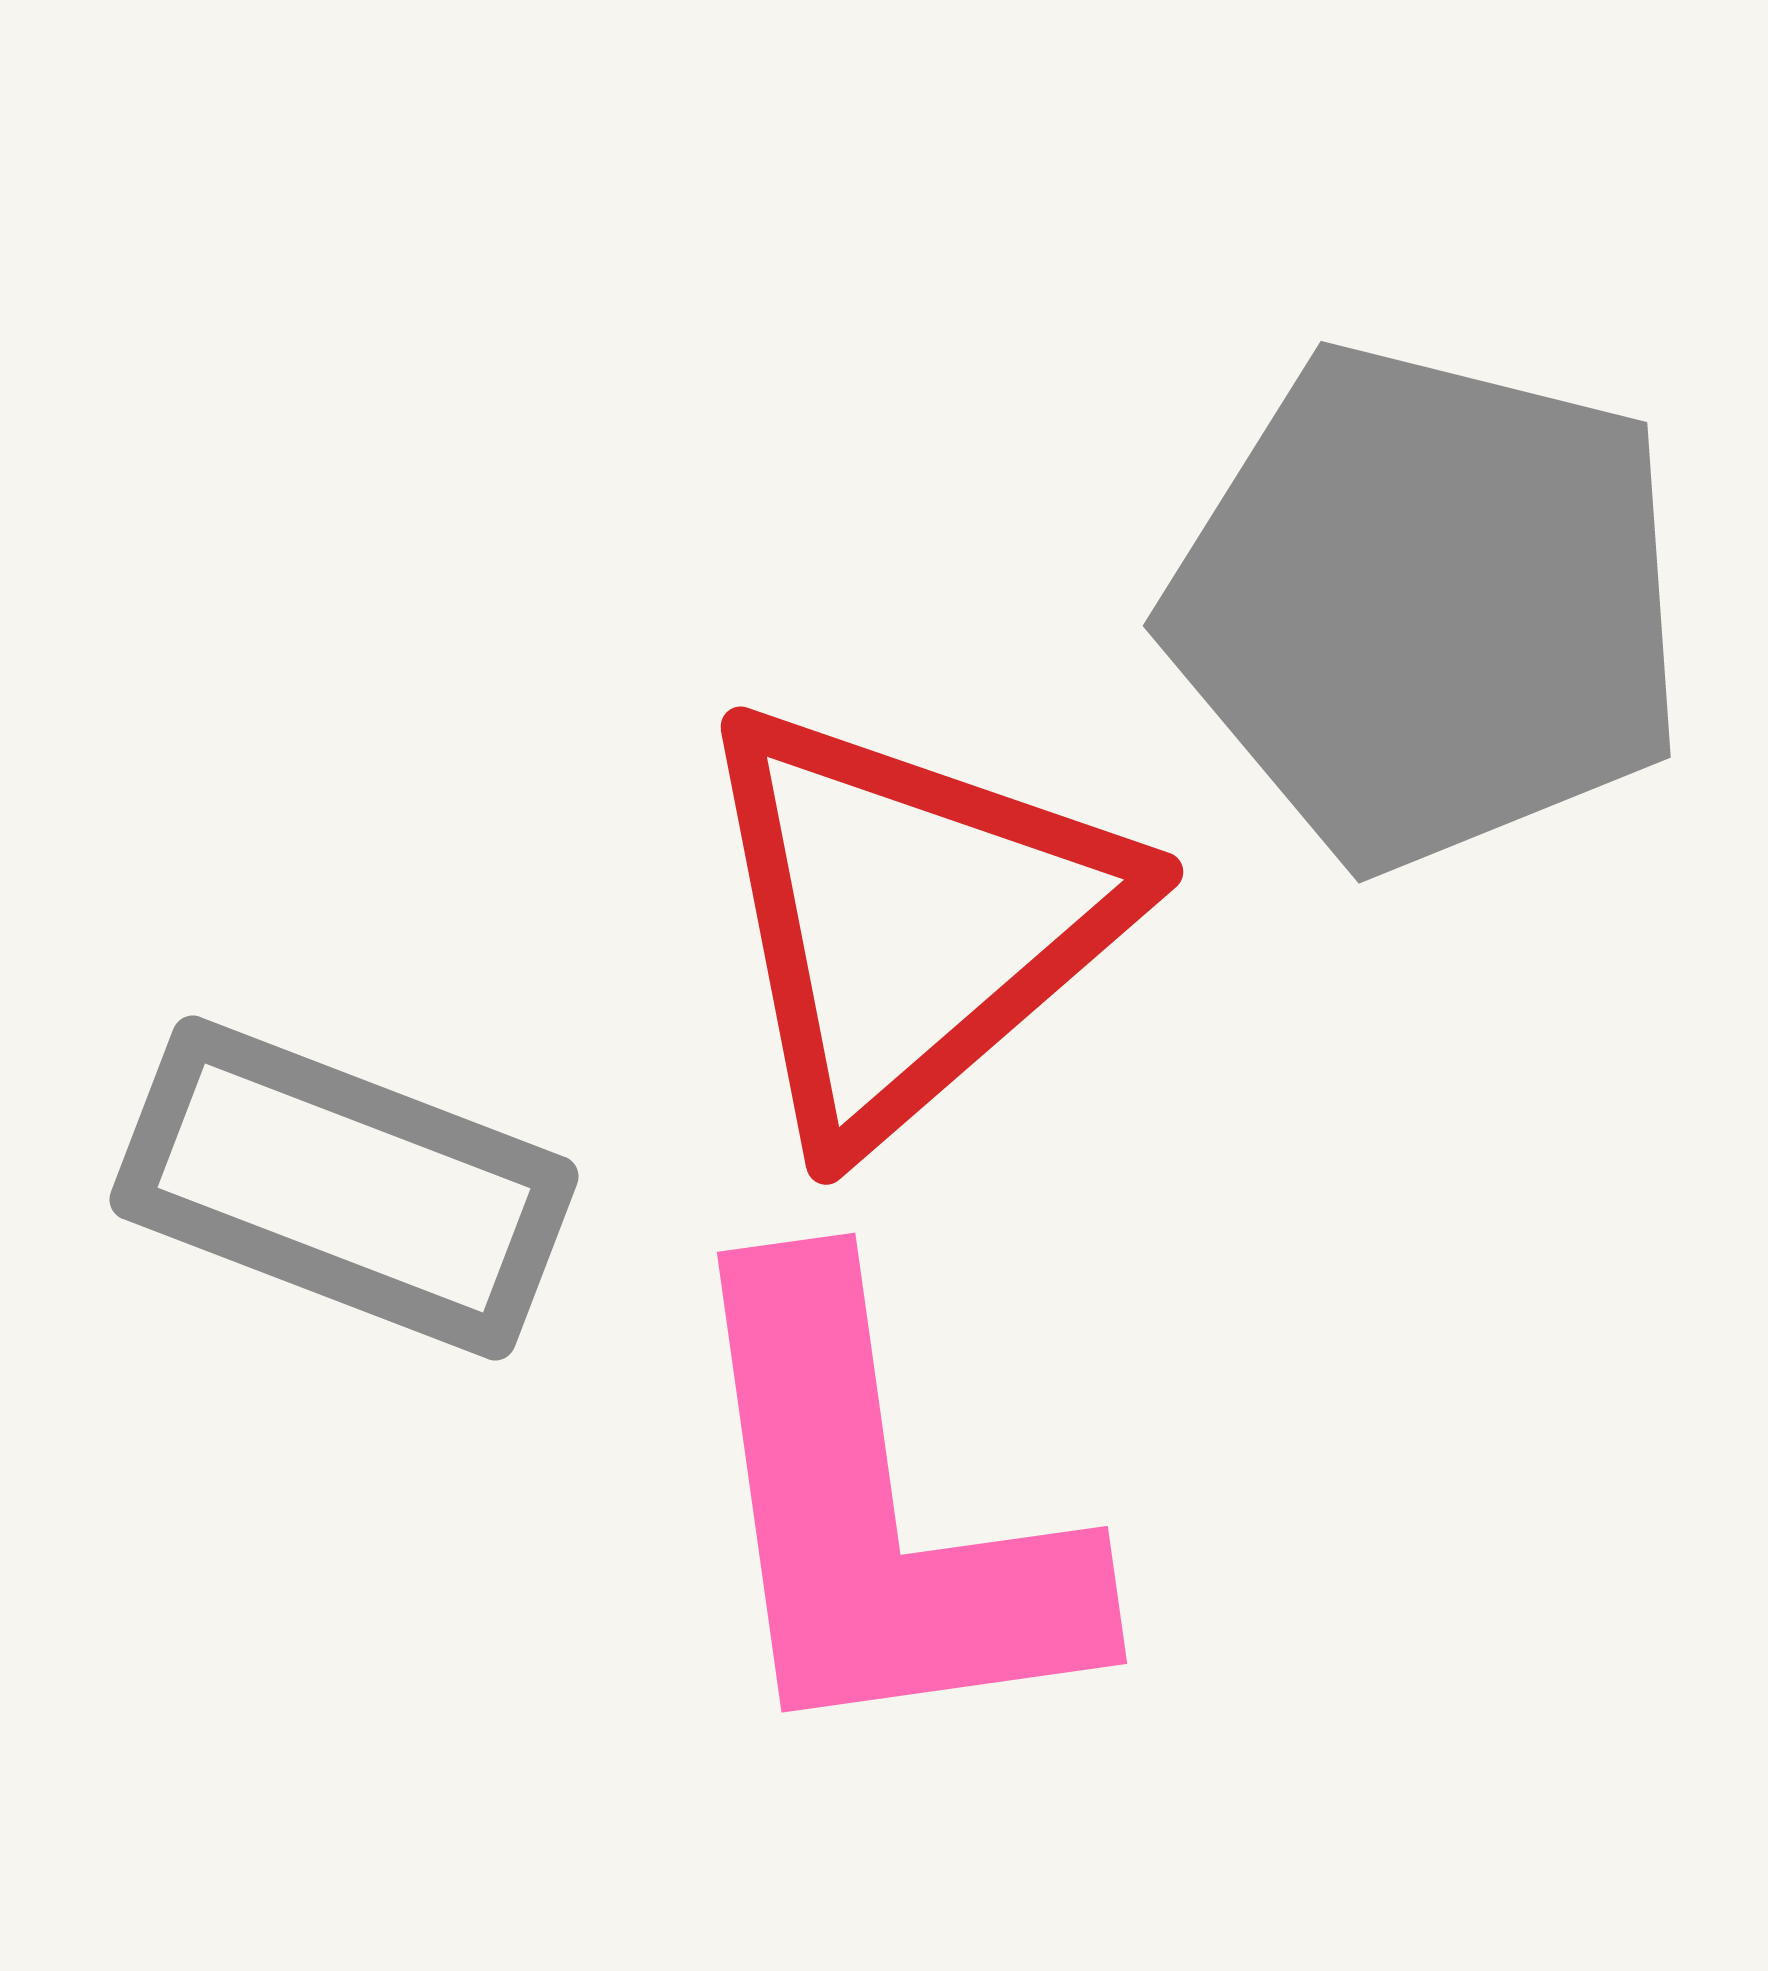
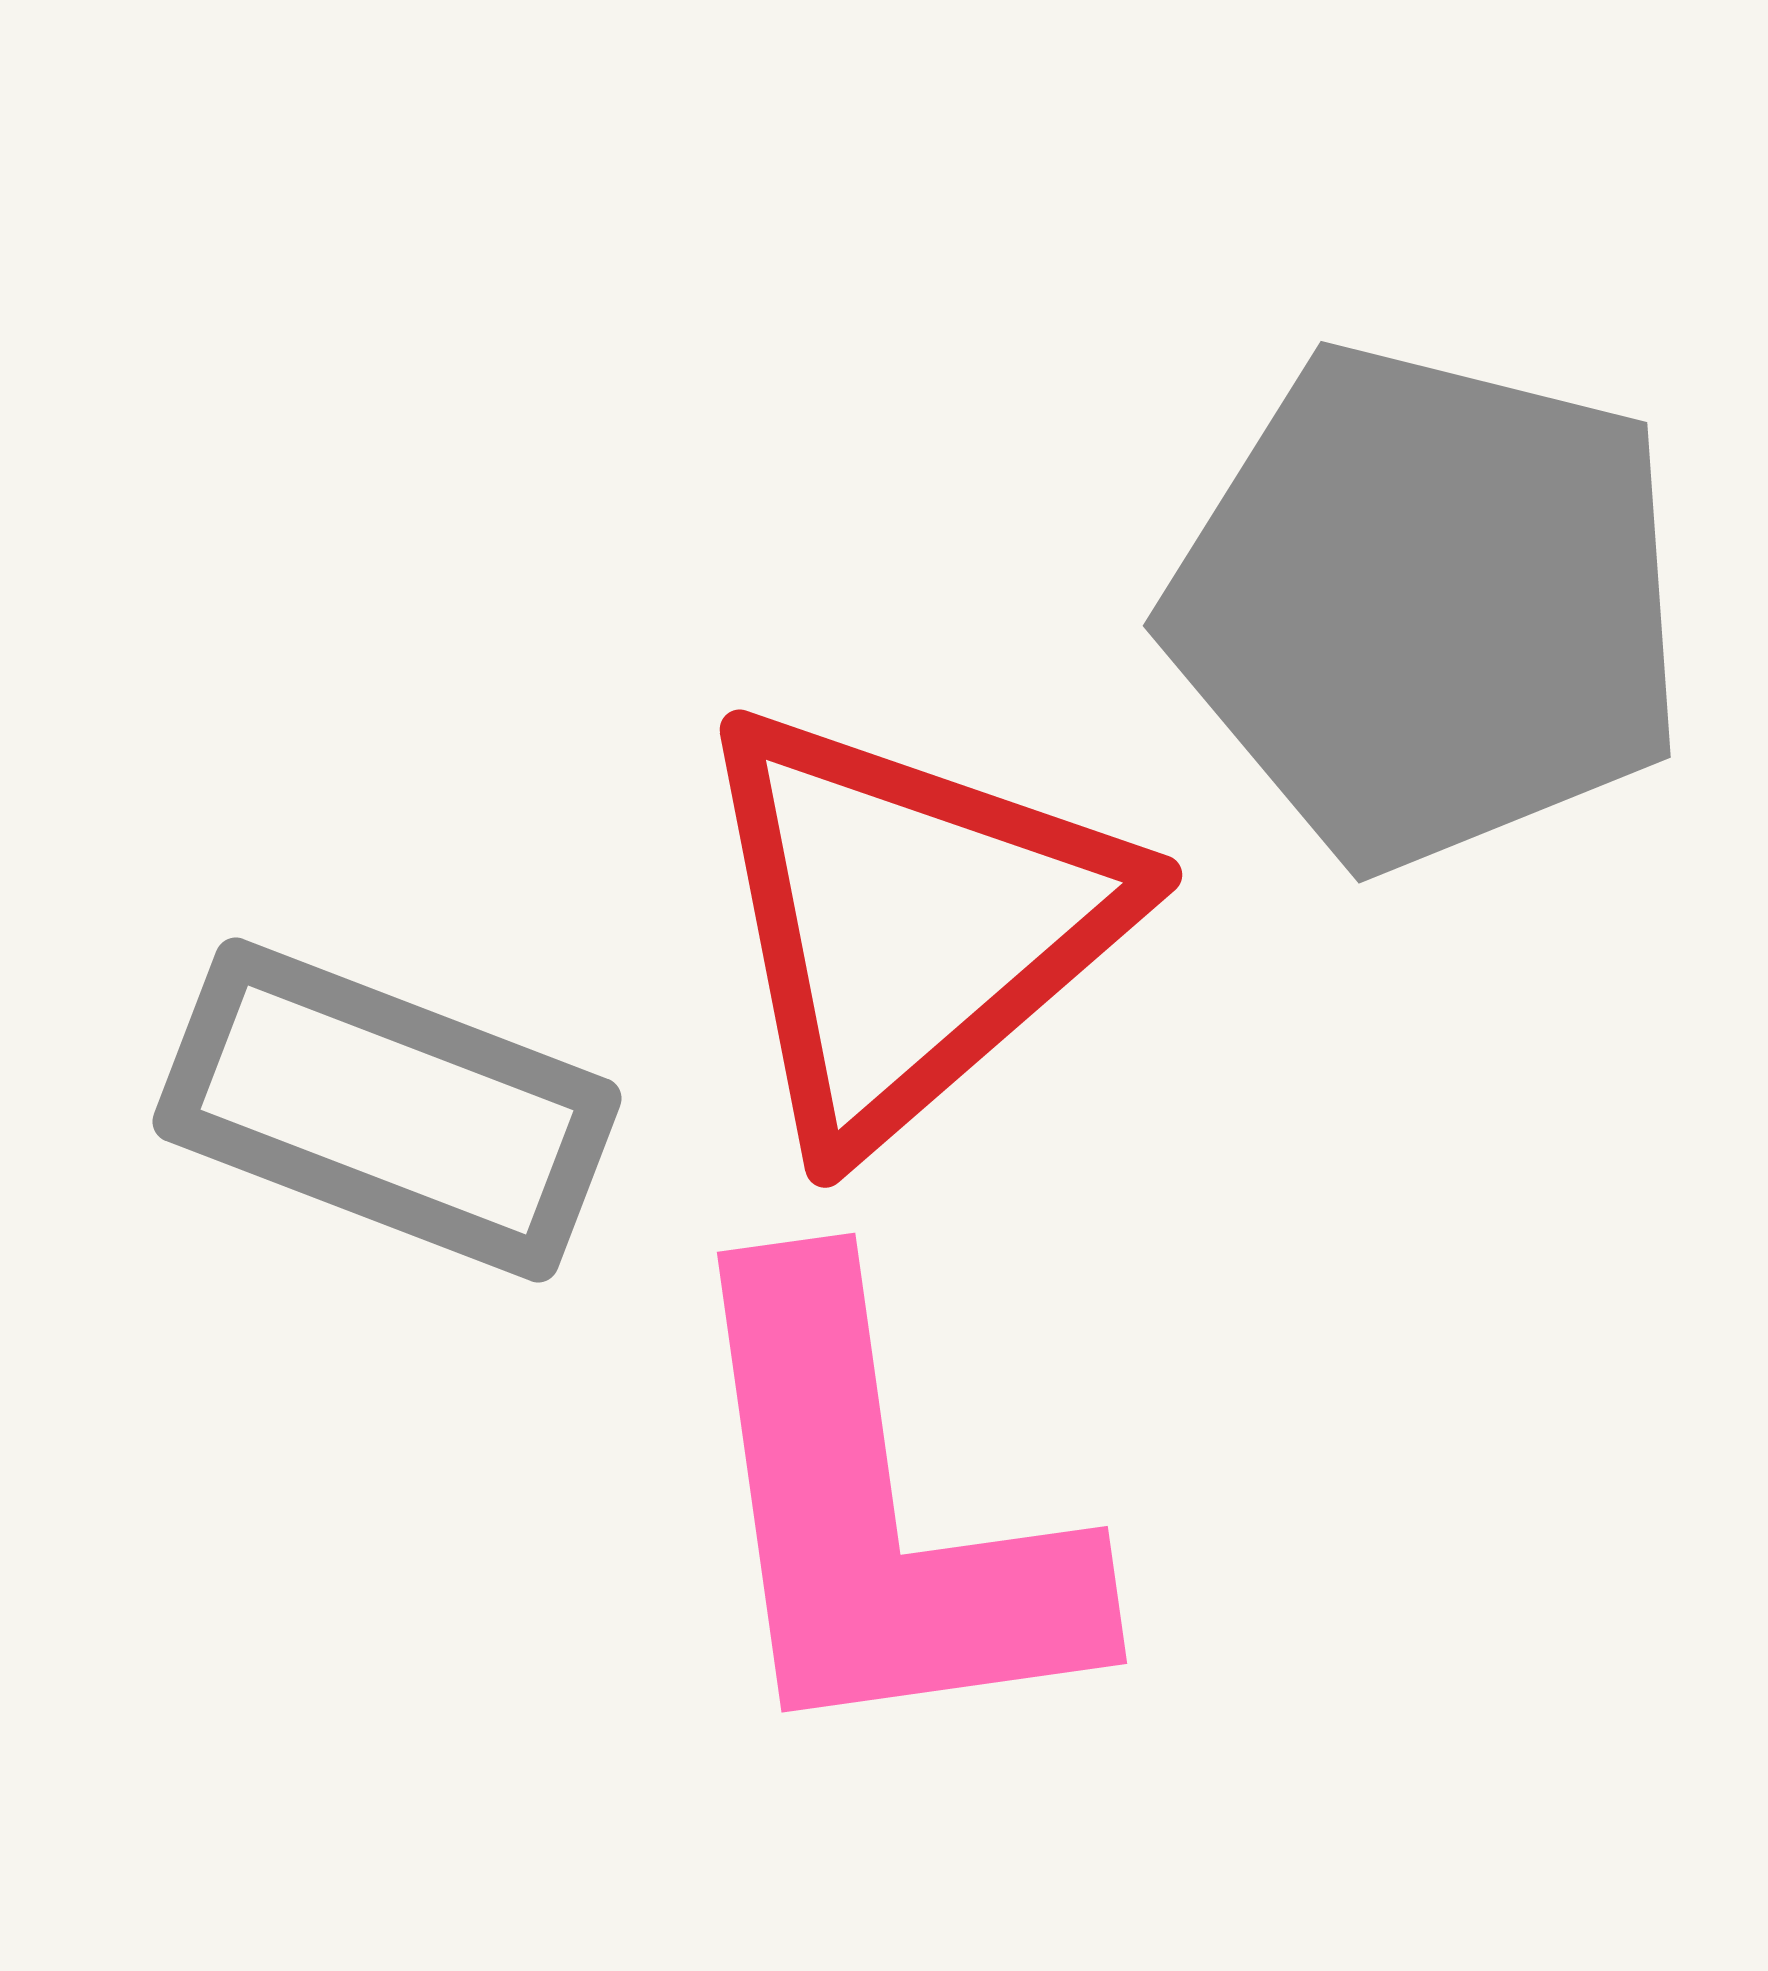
red triangle: moved 1 px left, 3 px down
gray rectangle: moved 43 px right, 78 px up
